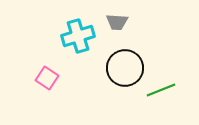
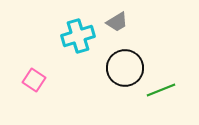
gray trapezoid: rotated 35 degrees counterclockwise
pink square: moved 13 px left, 2 px down
